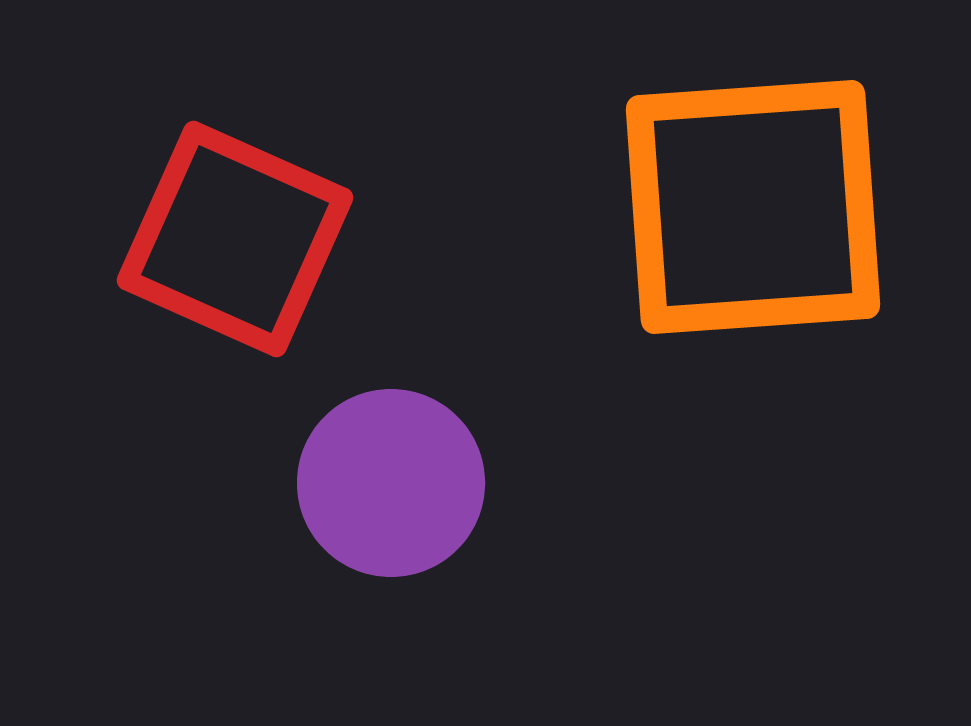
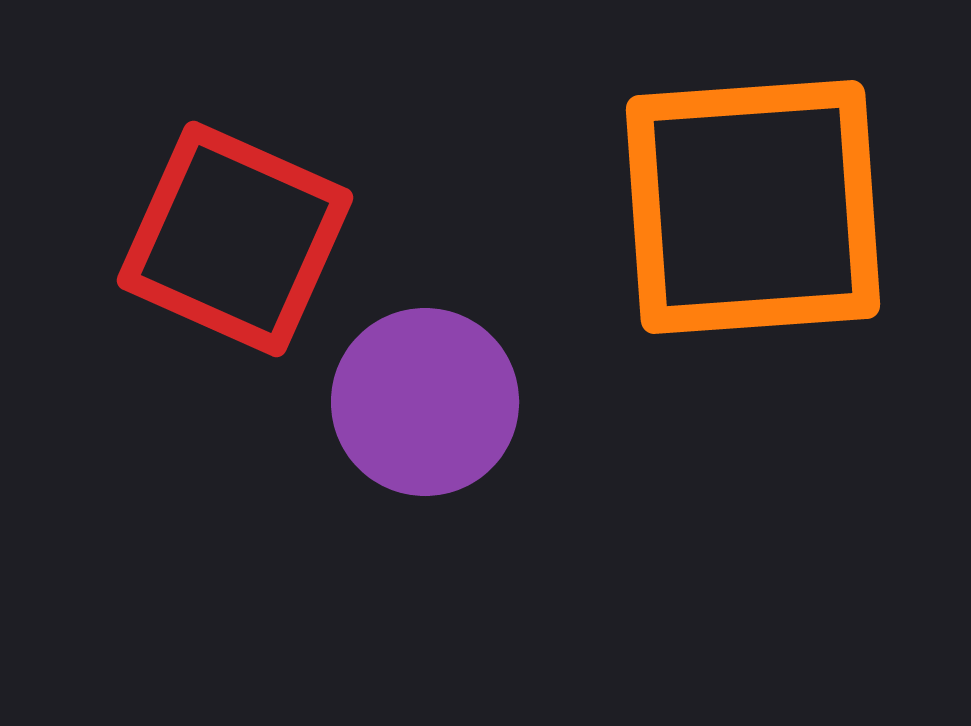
purple circle: moved 34 px right, 81 px up
